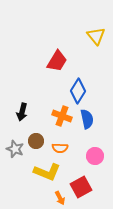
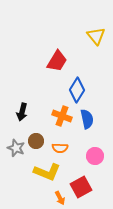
blue diamond: moved 1 px left, 1 px up
gray star: moved 1 px right, 1 px up
